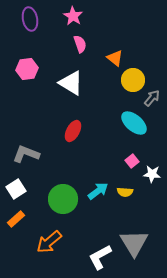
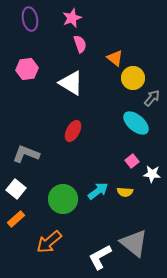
pink star: moved 1 px left, 2 px down; rotated 18 degrees clockwise
yellow circle: moved 2 px up
cyan ellipse: moved 2 px right
white square: rotated 18 degrees counterclockwise
gray triangle: rotated 20 degrees counterclockwise
